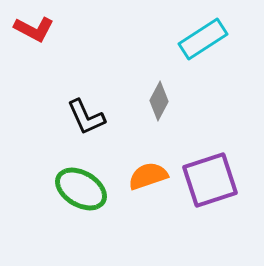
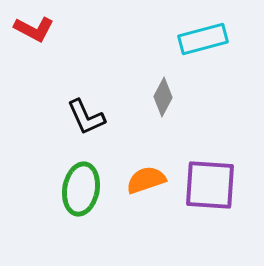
cyan rectangle: rotated 18 degrees clockwise
gray diamond: moved 4 px right, 4 px up
orange semicircle: moved 2 px left, 4 px down
purple square: moved 5 px down; rotated 22 degrees clockwise
green ellipse: rotated 69 degrees clockwise
